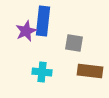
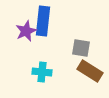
gray square: moved 7 px right, 5 px down
brown rectangle: rotated 25 degrees clockwise
